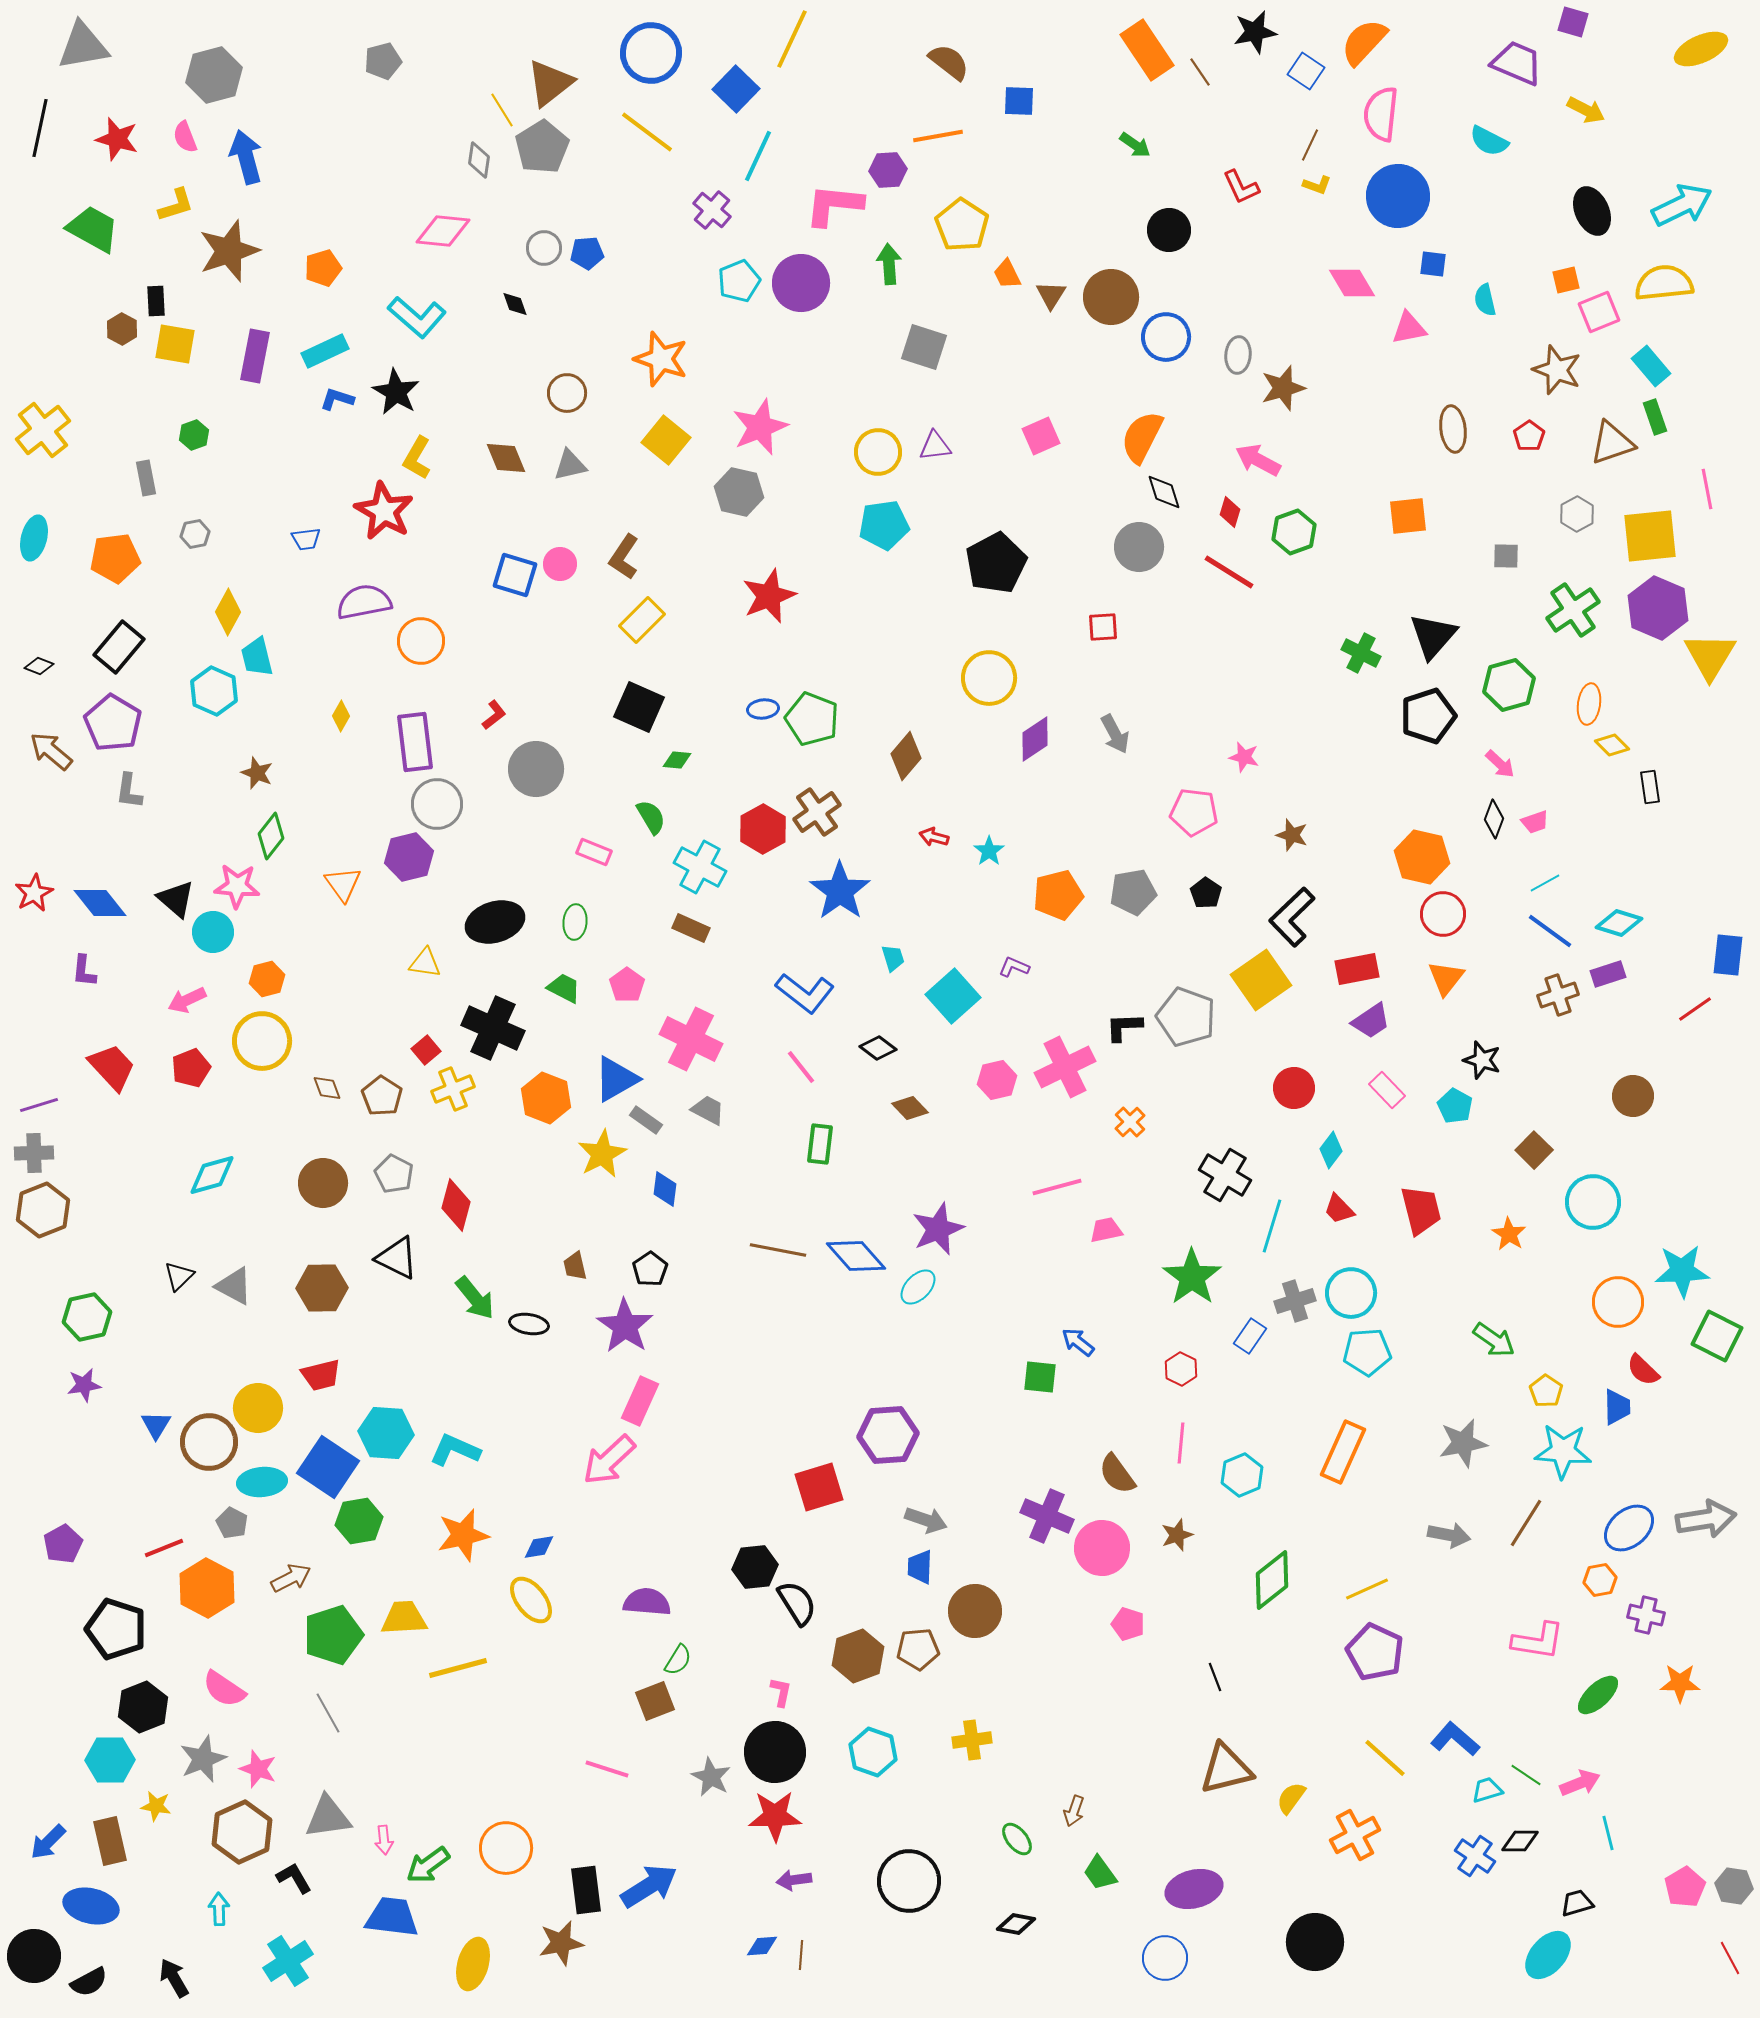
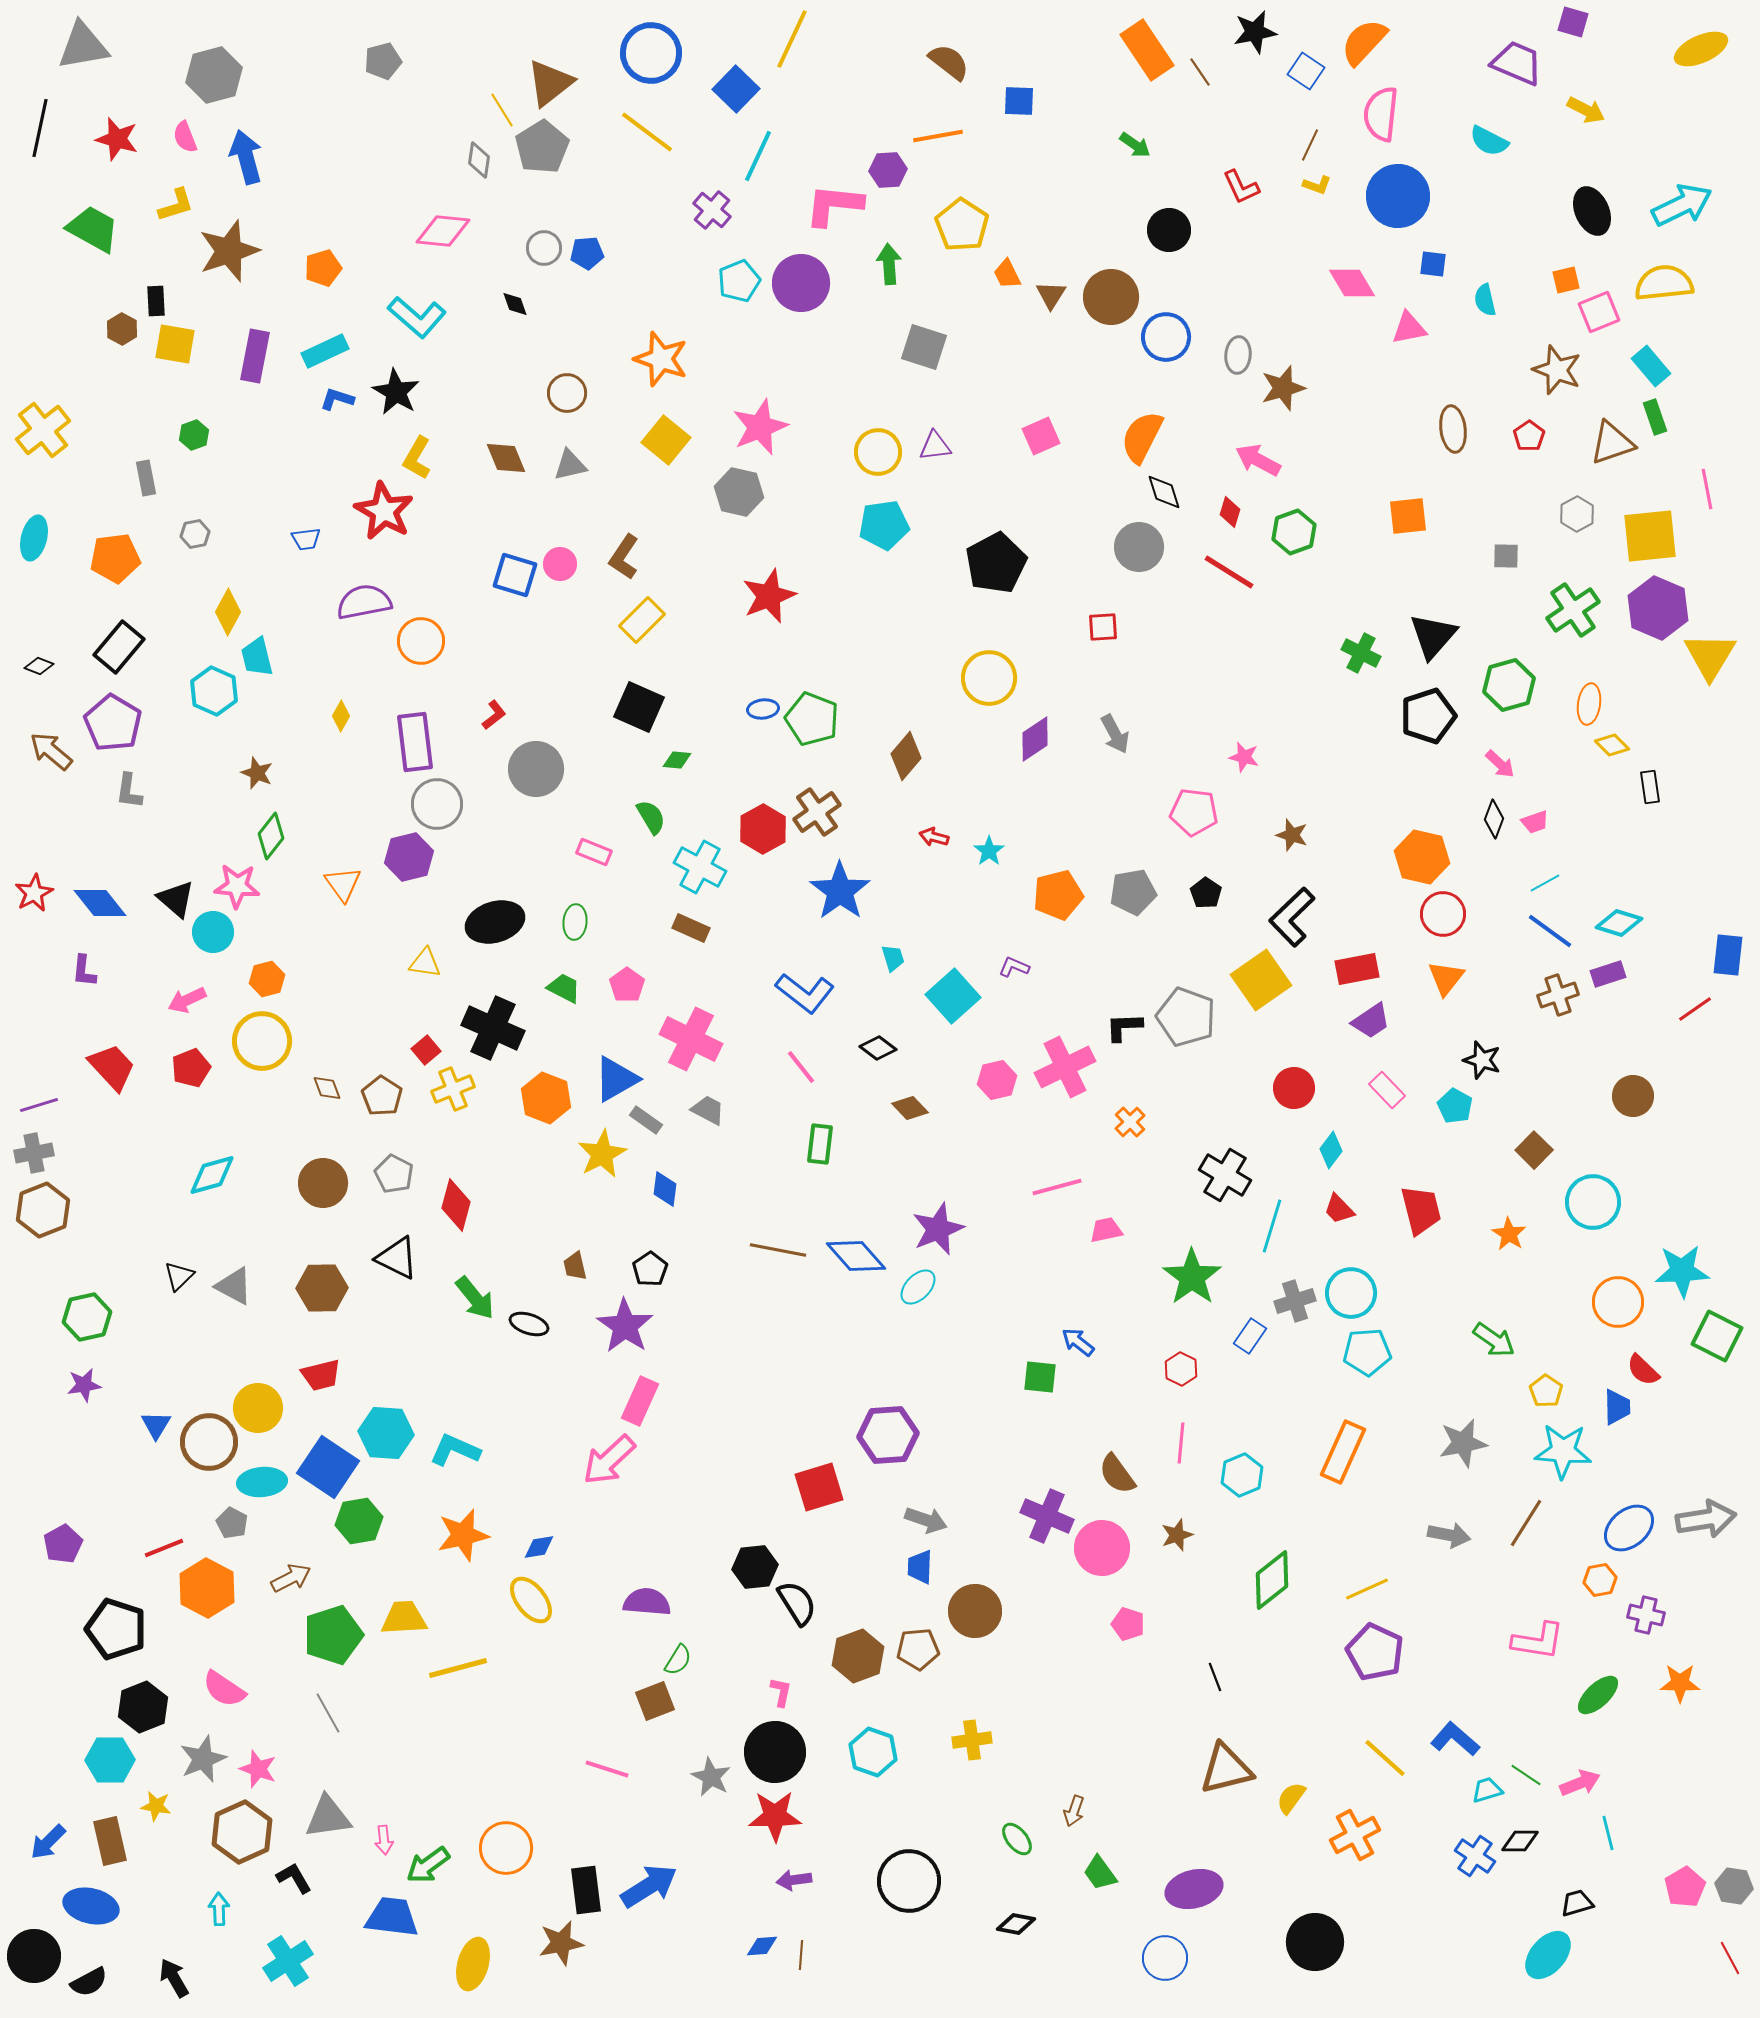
gray cross at (34, 1153): rotated 9 degrees counterclockwise
black ellipse at (529, 1324): rotated 9 degrees clockwise
